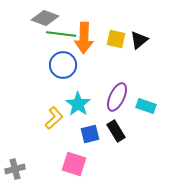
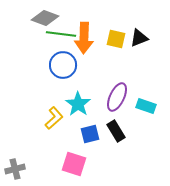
black triangle: moved 2 px up; rotated 18 degrees clockwise
